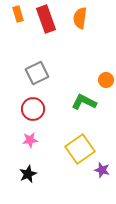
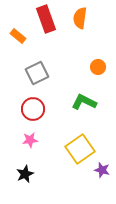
orange rectangle: moved 22 px down; rotated 35 degrees counterclockwise
orange circle: moved 8 px left, 13 px up
black star: moved 3 px left
